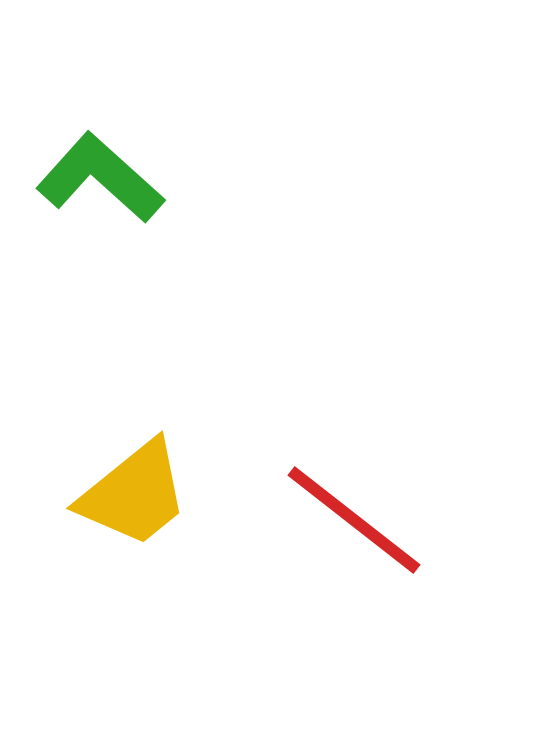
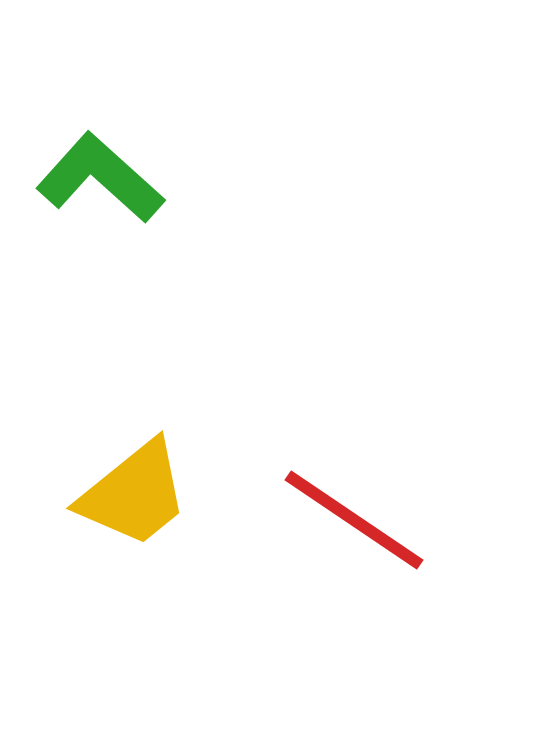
red line: rotated 4 degrees counterclockwise
